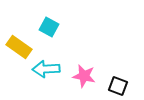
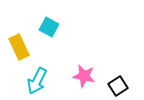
yellow rectangle: rotated 30 degrees clockwise
cyan arrow: moved 9 px left, 12 px down; rotated 60 degrees counterclockwise
black square: rotated 36 degrees clockwise
